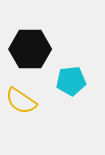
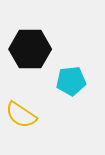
yellow semicircle: moved 14 px down
